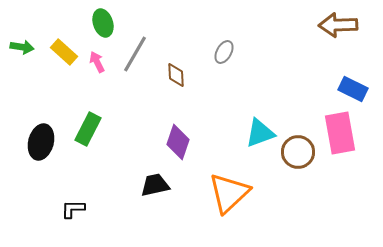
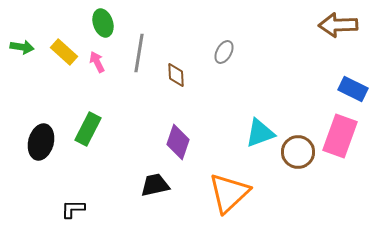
gray line: moved 4 px right, 1 px up; rotated 21 degrees counterclockwise
pink rectangle: moved 3 px down; rotated 30 degrees clockwise
